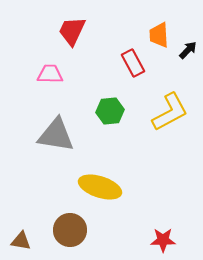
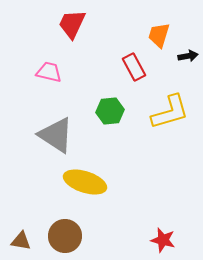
red trapezoid: moved 7 px up
orange trapezoid: rotated 20 degrees clockwise
black arrow: moved 6 px down; rotated 36 degrees clockwise
red rectangle: moved 1 px right, 4 px down
pink trapezoid: moved 1 px left, 2 px up; rotated 12 degrees clockwise
yellow L-shape: rotated 12 degrees clockwise
gray triangle: rotated 24 degrees clockwise
yellow ellipse: moved 15 px left, 5 px up
brown circle: moved 5 px left, 6 px down
red star: rotated 15 degrees clockwise
